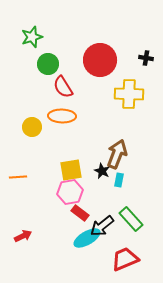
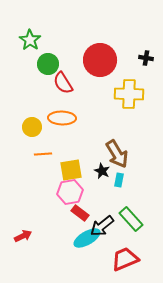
green star: moved 2 px left, 3 px down; rotated 20 degrees counterclockwise
red semicircle: moved 4 px up
orange ellipse: moved 2 px down
brown arrow: rotated 128 degrees clockwise
orange line: moved 25 px right, 23 px up
